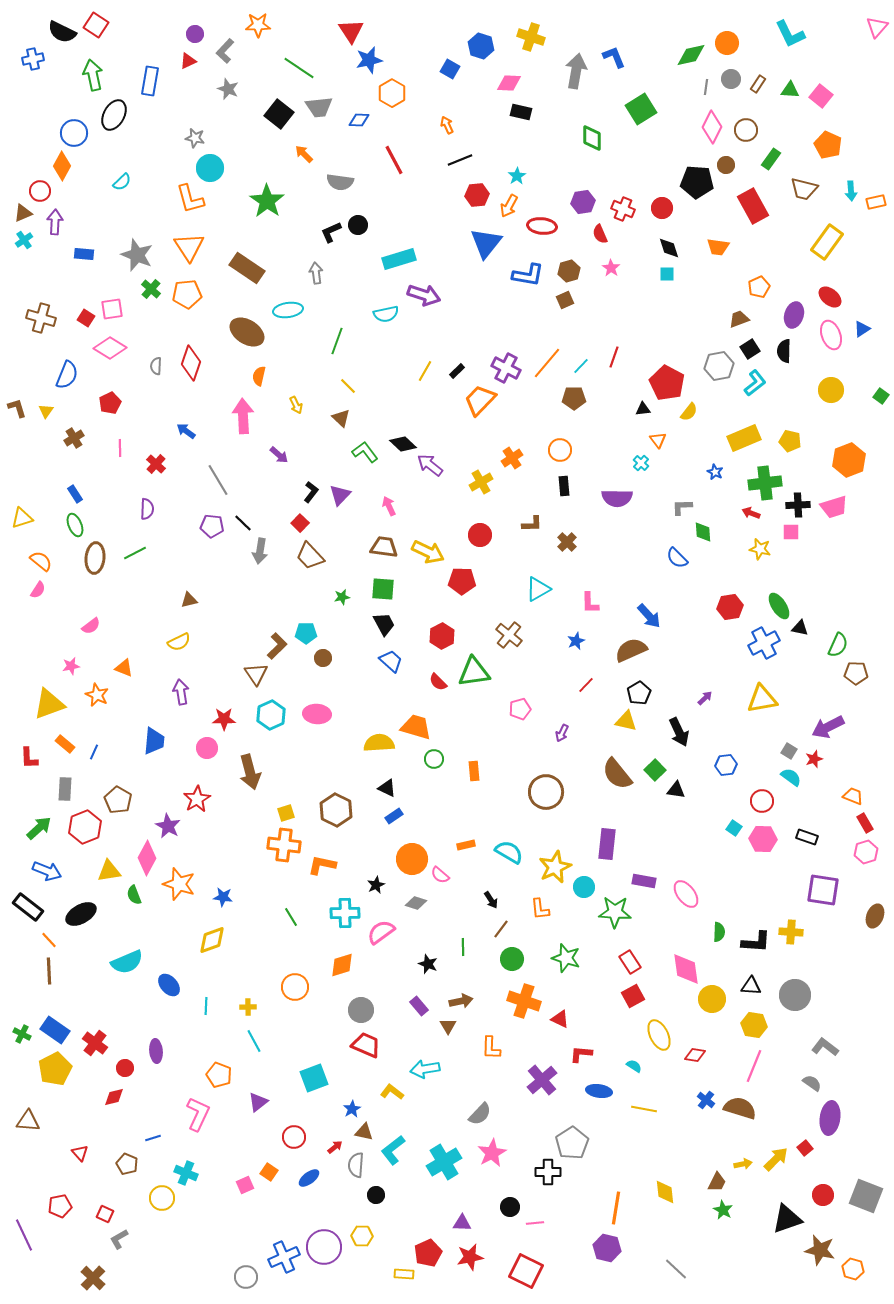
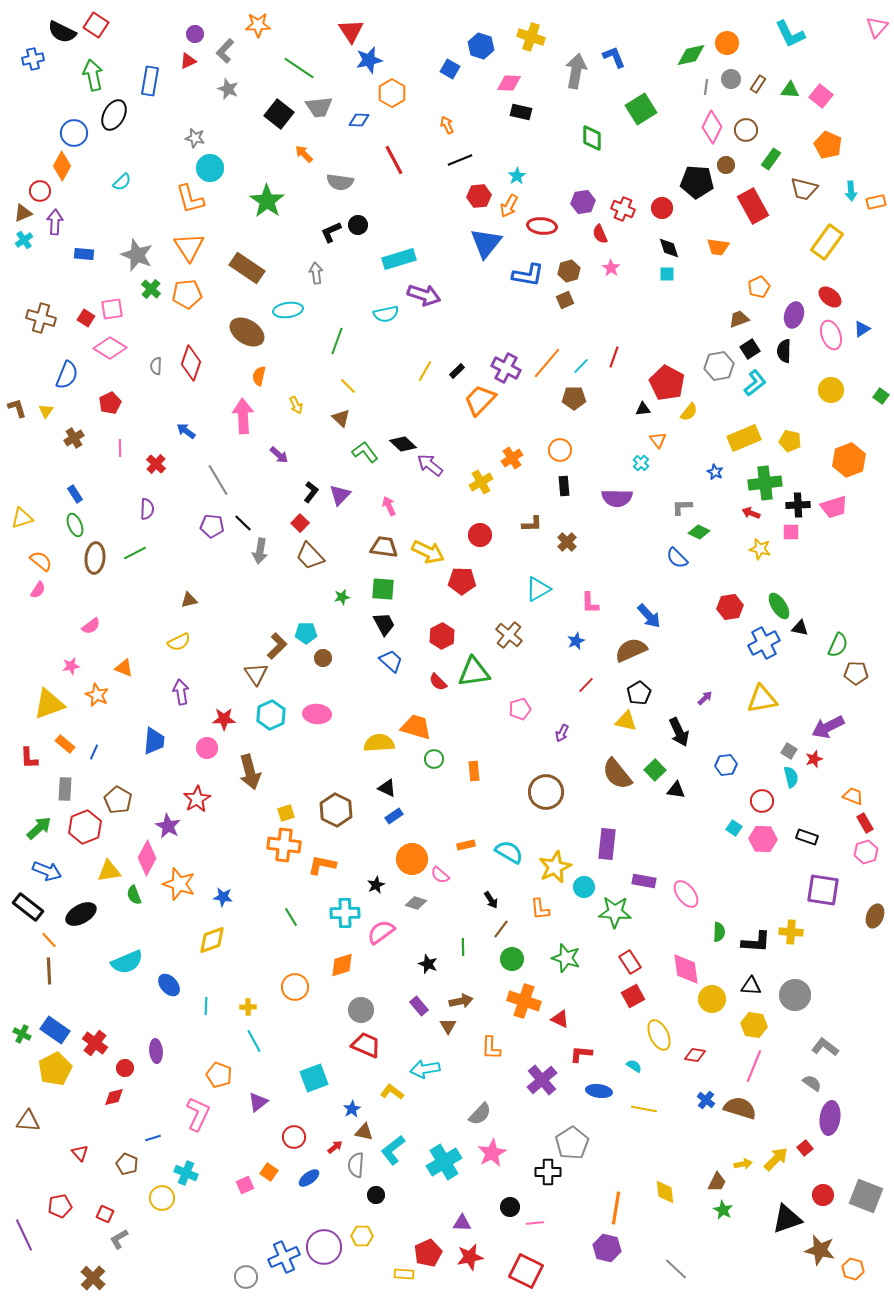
red hexagon at (477, 195): moved 2 px right, 1 px down
green diamond at (703, 532): moved 4 px left; rotated 60 degrees counterclockwise
cyan semicircle at (791, 777): rotated 40 degrees clockwise
